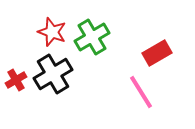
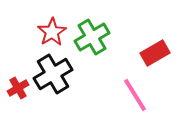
red star: rotated 20 degrees clockwise
red rectangle: moved 2 px left
red cross: moved 2 px right, 8 px down
pink line: moved 6 px left, 3 px down
